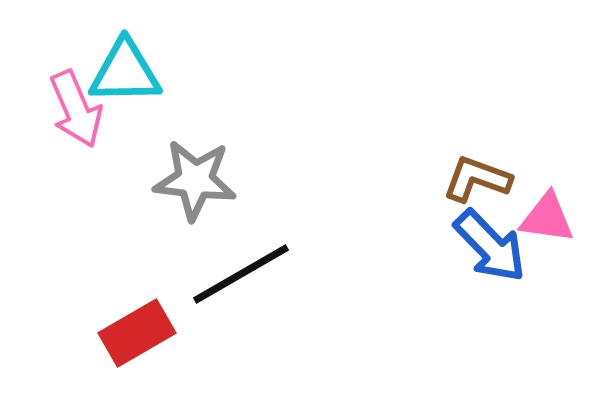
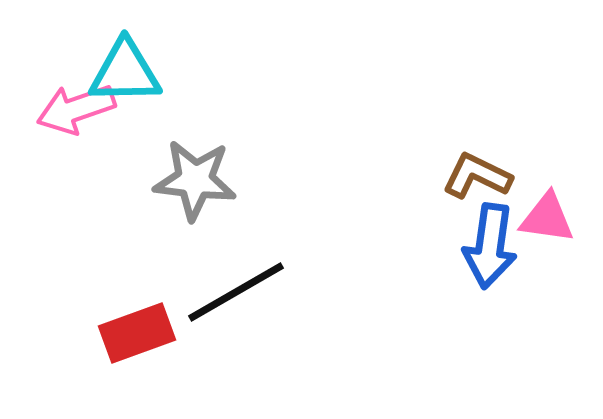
pink arrow: rotated 94 degrees clockwise
brown L-shape: moved 3 px up; rotated 6 degrees clockwise
blue arrow: rotated 52 degrees clockwise
black line: moved 5 px left, 18 px down
red rectangle: rotated 10 degrees clockwise
